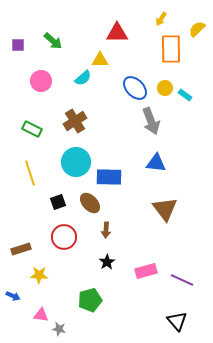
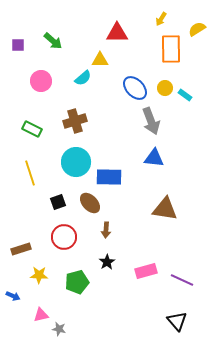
yellow semicircle: rotated 12 degrees clockwise
brown cross: rotated 15 degrees clockwise
blue triangle: moved 2 px left, 5 px up
brown triangle: rotated 44 degrees counterclockwise
green pentagon: moved 13 px left, 18 px up
pink triangle: rotated 21 degrees counterclockwise
